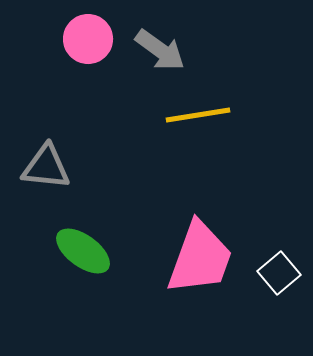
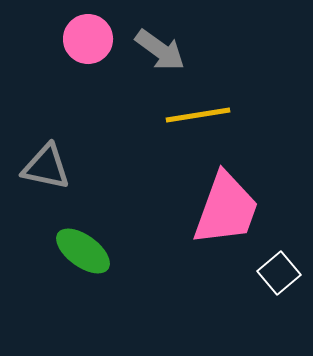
gray triangle: rotated 6 degrees clockwise
pink trapezoid: moved 26 px right, 49 px up
